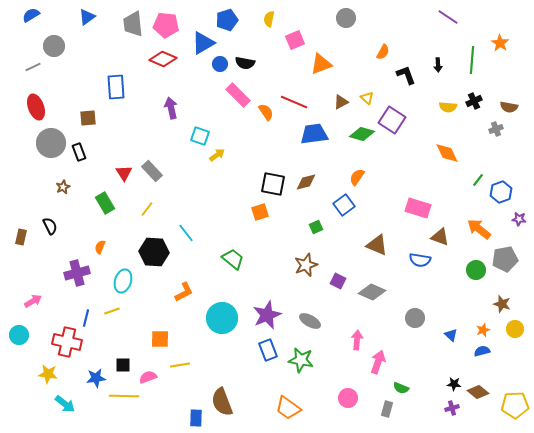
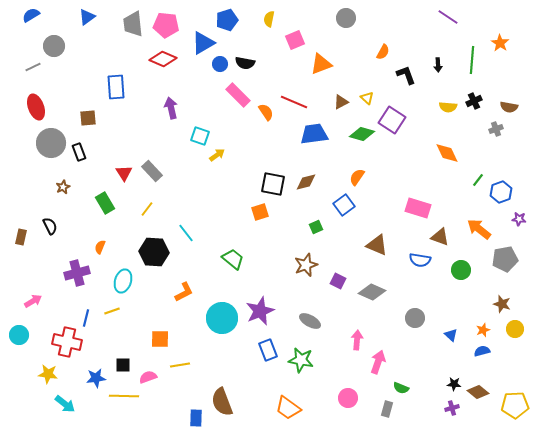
green circle at (476, 270): moved 15 px left
purple star at (267, 315): moved 7 px left, 4 px up
